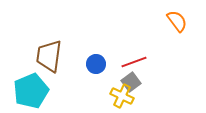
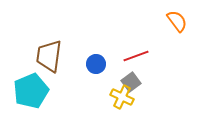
red line: moved 2 px right, 6 px up
yellow cross: moved 1 px down
